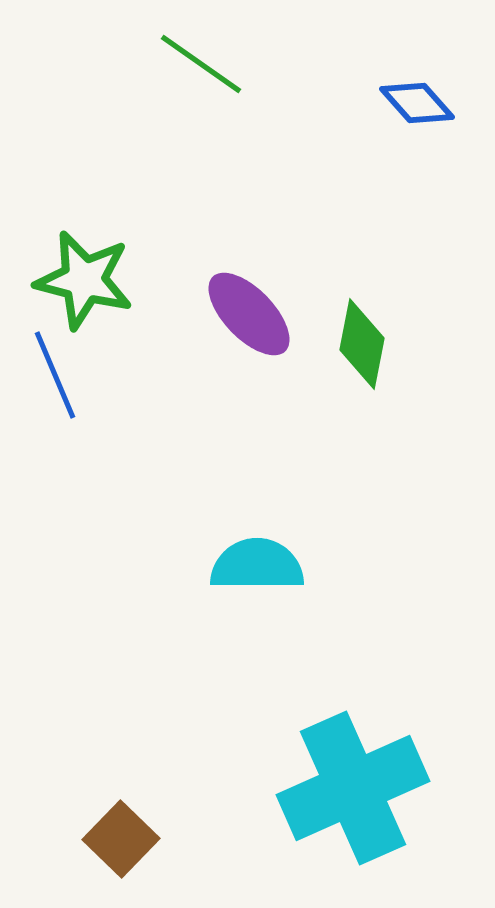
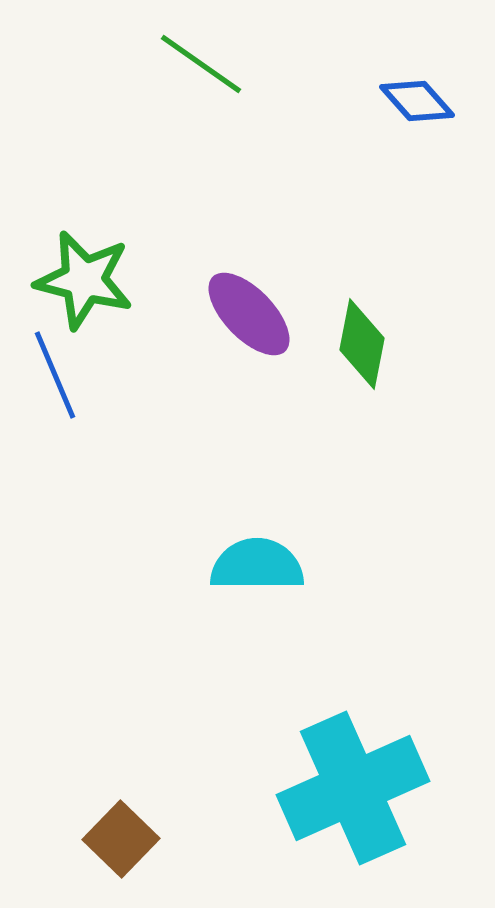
blue diamond: moved 2 px up
